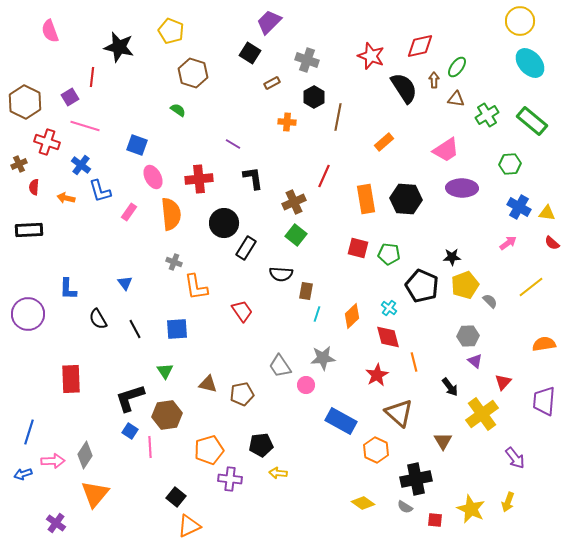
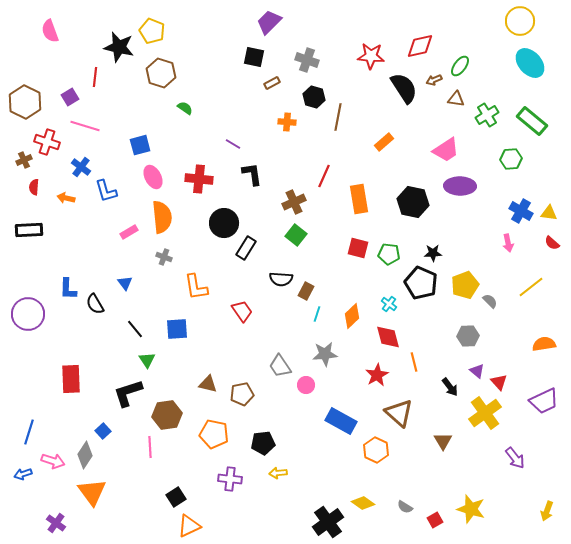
yellow pentagon at (171, 31): moved 19 px left
black square at (250, 53): moved 4 px right, 4 px down; rotated 20 degrees counterclockwise
red star at (371, 56): rotated 16 degrees counterclockwise
green ellipse at (457, 67): moved 3 px right, 1 px up
brown hexagon at (193, 73): moved 32 px left
red line at (92, 77): moved 3 px right
brown arrow at (434, 80): rotated 112 degrees counterclockwise
black hexagon at (314, 97): rotated 15 degrees counterclockwise
green semicircle at (178, 110): moved 7 px right, 2 px up
blue square at (137, 145): moved 3 px right; rotated 35 degrees counterclockwise
brown cross at (19, 164): moved 5 px right, 4 px up
green hexagon at (510, 164): moved 1 px right, 5 px up
blue cross at (81, 165): moved 2 px down
black L-shape at (253, 178): moved 1 px left, 4 px up
red cross at (199, 179): rotated 12 degrees clockwise
purple ellipse at (462, 188): moved 2 px left, 2 px up
blue L-shape at (100, 191): moved 6 px right
orange rectangle at (366, 199): moved 7 px left
black hexagon at (406, 199): moved 7 px right, 3 px down; rotated 8 degrees clockwise
blue cross at (519, 207): moved 2 px right, 4 px down
pink rectangle at (129, 212): moved 20 px down; rotated 24 degrees clockwise
yellow triangle at (547, 213): moved 2 px right
orange semicircle at (171, 214): moved 9 px left, 3 px down
pink arrow at (508, 243): rotated 114 degrees clockwise
black star at (452, 257): moved 19 px left, 4 px up
gray cross at (174, 262): moved 10 px left, 5 px up
black semicircle at (281, 274): moved 5 px down
black pentagon at (422, 286): moved 1 px left, 3 px up
brown rectangle at (306, 291): rotated 18 degrees clockwise
cyan cross at (389, 308): moved 4 px up
black semicircle at (98, 319): moved 3 px left, 15 px up
black line at (135, 329): rotated 12 degrees counterclockwise
gray star at (323, 358): moved 2 px right, 4 px up
purple triangle at (475, 361): moved 2 px right, 10 px down
green triangle at (165, 371): moved 18 px left, 11 px up
red triangle at (503, 382): moved 4 px left; rotated 24 degrees counterclockwise
black L-shape at (130, 398): moved 2 px left, 5 px up
purple trapezoid at (544, 401): rotated 120 degrees counterclockwise
yellow cross at (482, 414): moved 3 px right, 1 px up
blue square at (130, 431): moved 27 px left; rotated 14 degrees clockwise
black pentagon at (261, 445): moved 2 px right, 2 px up
orange pentagon at (209, 450): moved 5 px right, 16 px up; rotated 28 degrees clockwise
pink arrow at (53, 461): rotated 20 degrees clockwise
yellow arrow at (278, 473): rotated 12 degrees counterclockwise
black cross at (416, 479): moved 88 px left, 43 px down; rotated 24 degrees counterclockwise
orange triangle at (95, 494): moved 3 px left, 2 px up; rotated 16 degrees counterclockwise
black square at (176, 497): rotated 18 degrees clockwise
yellow arrow at (508, 502): moved 39 px right, 9 px down
yellow star at (471, 509): rotated 8 degrees counterclockwise
red square at (435, 520): rotated 35 degrees counterclockwise
